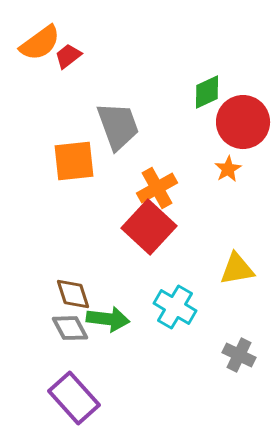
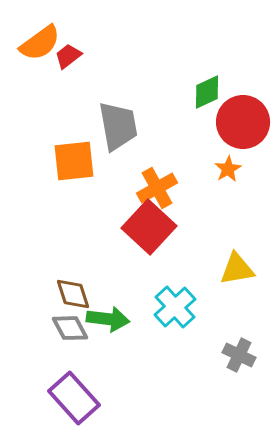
gray trapezoid: rotated 10 degrees clockwise
cyan cross: rotated 18 degrees clockwise
